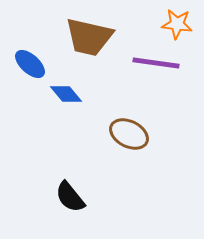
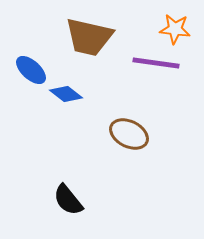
orange star: moved 2 px left, 5 px down
blue ellipse: moved 1 px right, 6 px down
blue diamond: rotated 12 degrees counterclockwise
black semicircle: moved 2 px left, 3 px down
